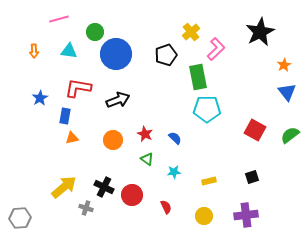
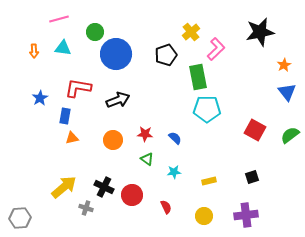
black star: rotated 16 degrees clockwise
cyan triangle: moved 6 px left, 3 px up
red star: rotated 21 degrees counterclockwise
